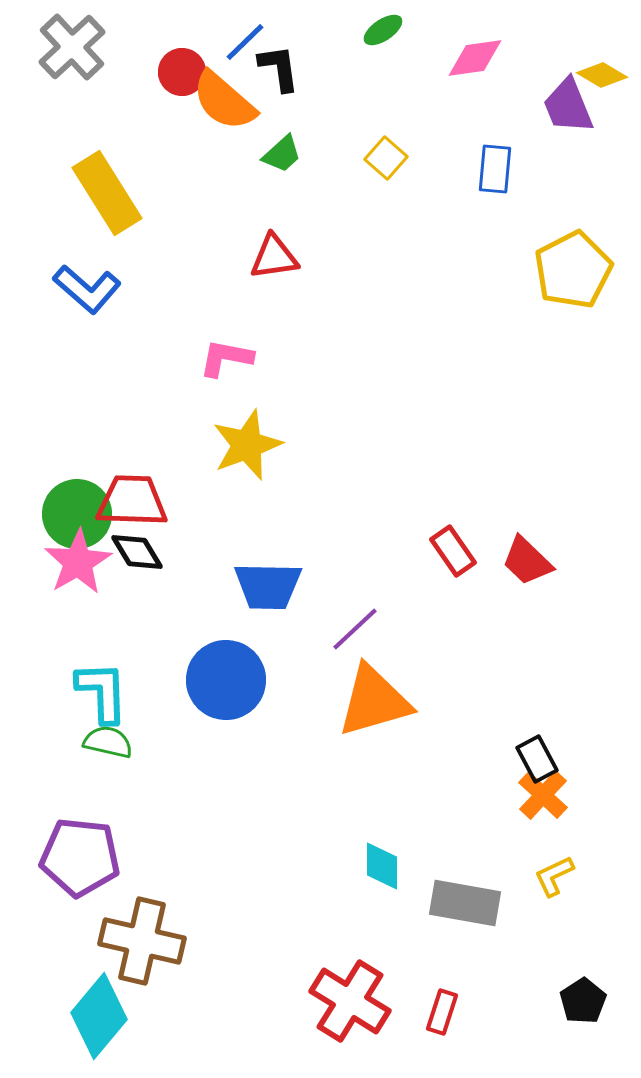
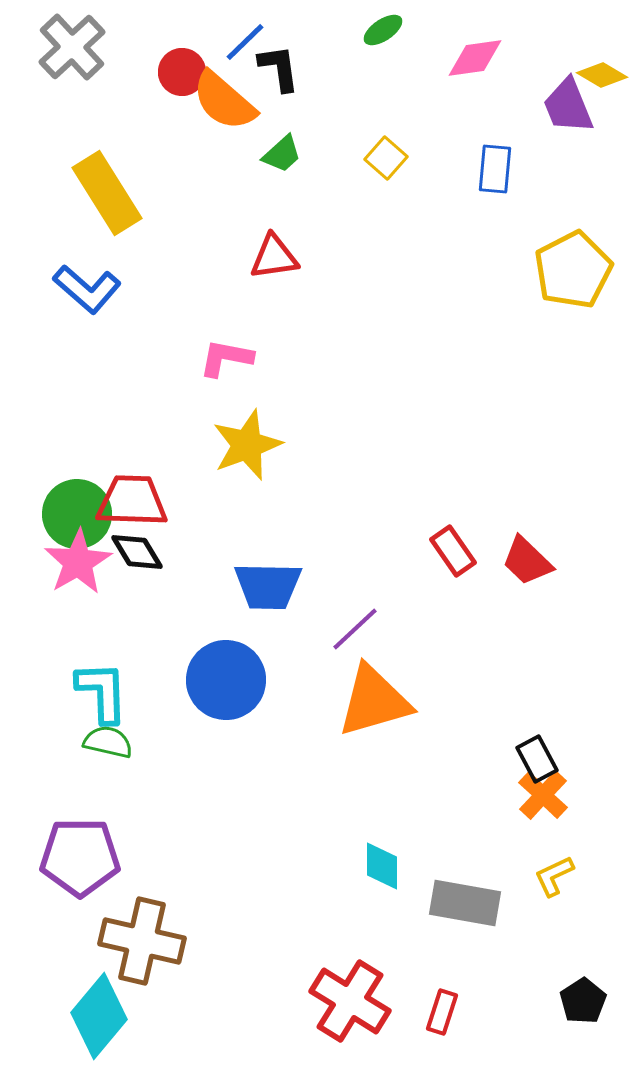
purple pentagon at (80, 857): rotated 6 degrees counterclockwise
